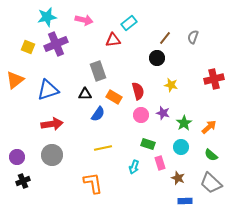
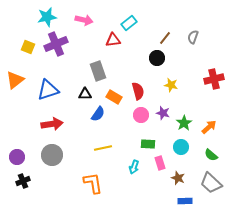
green rectangle: rotated 16 degrees counterclockwise
